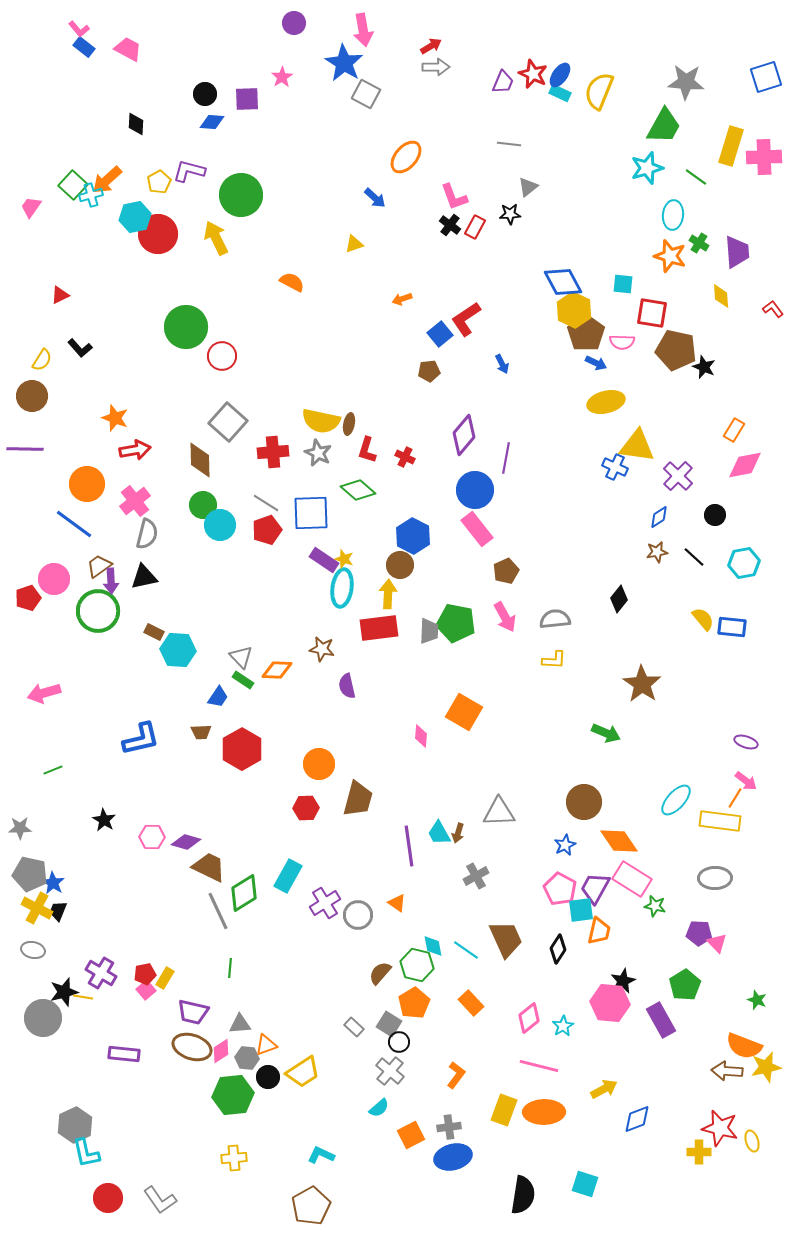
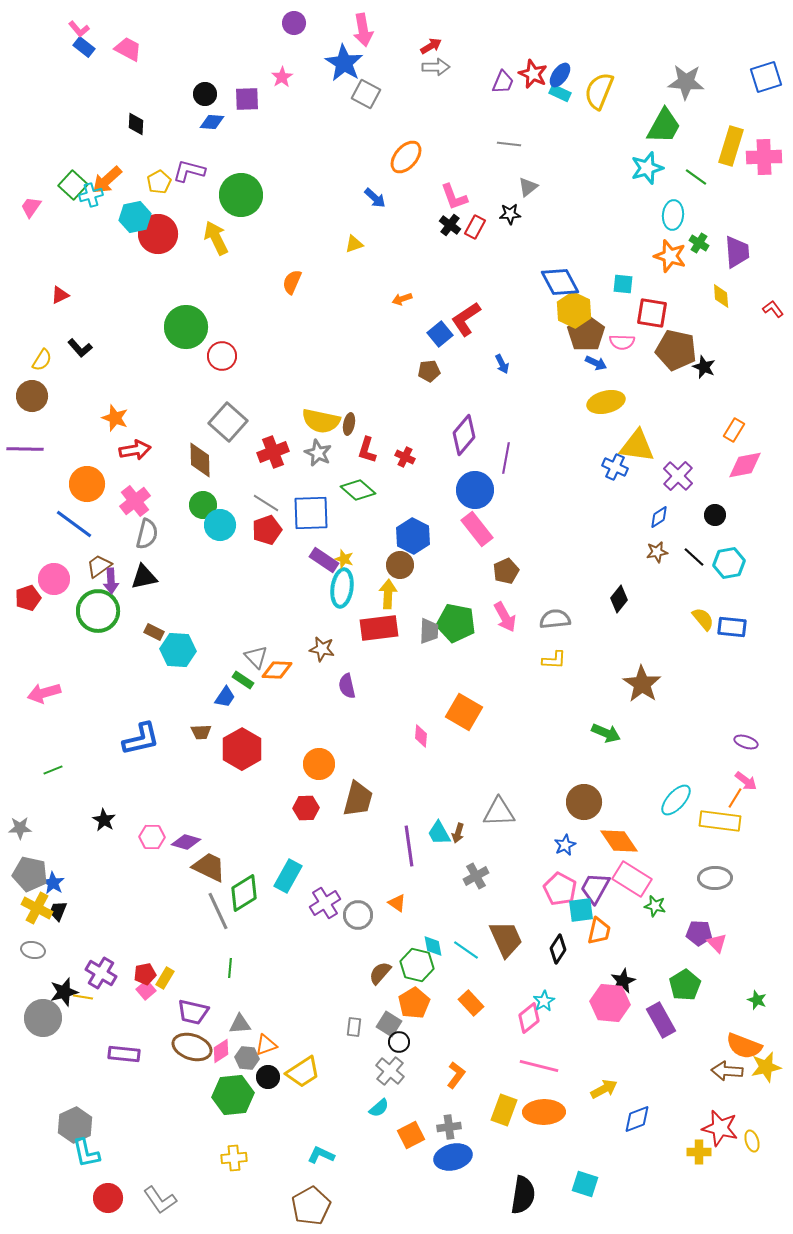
orange semicircle at (292, 282): rotated 95 degrees counterclockwise
blue diamond at (563, 282): moved 3 px left
red cross at (273, 452): rotated 16 degrees counterclockwise
cyan hexagon at (744, 563): moved 15 px left
gray triangle at (241, 657): moved 15 px right
blue trapezoid at (218, 697): moved 7 px right
cyan star at (563, 1026): moved 19 px left, 25 px up
gray rectangle at (354, 1027): rotated 54 degrees clockwise
